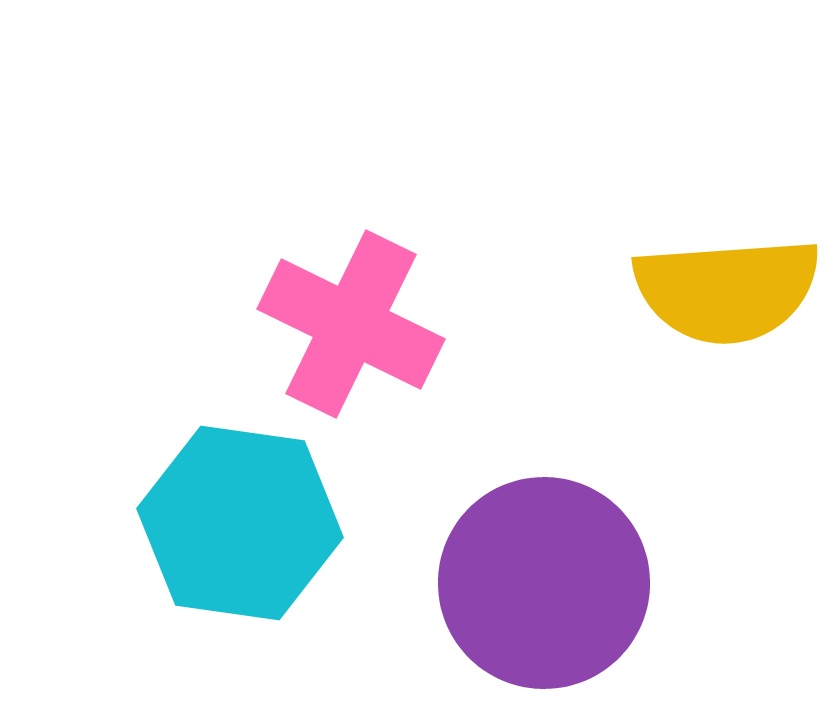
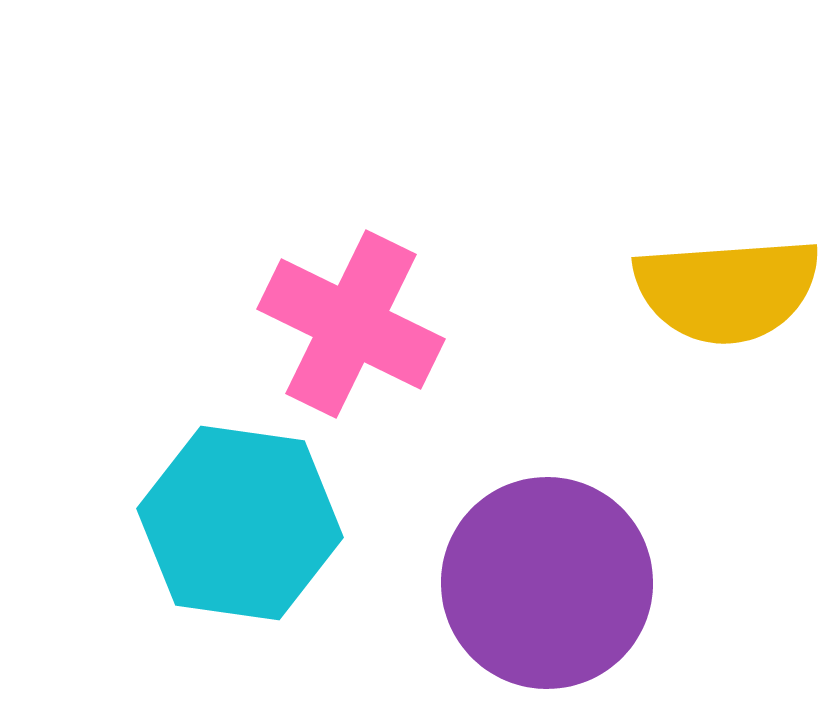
purple circle: moved 3 px right
